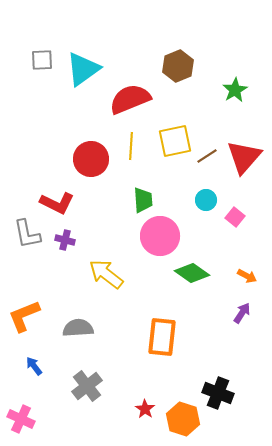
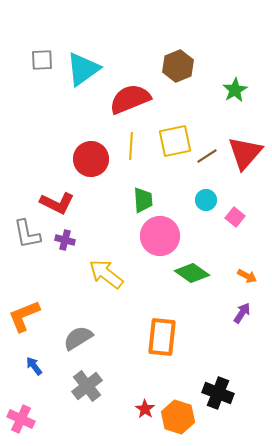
red triangle: moved 1 px right, 4 px up
gray semicircle: moved 10 px down; rotated 28 degrees counterclockwise
orange hexagon: moved 5 px left, 2 px up
